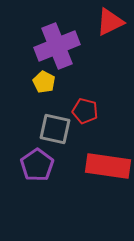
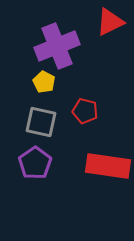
gray square: moved 14 px left, 7 px up
purple pentagon: moved 2 px left, 2 px up
